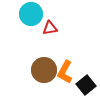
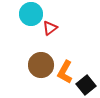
red triangle: rotated 28 degrees counterclockwise
brown circle: moved 3 px left, 5 px up
